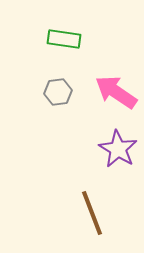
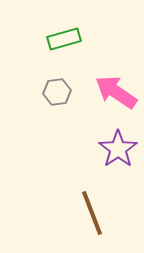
green rectangle: rotated 24 degrees counterclockwise
gray hexagon: moved 1 px left
purple star: rotated 6 degrees clockwise
